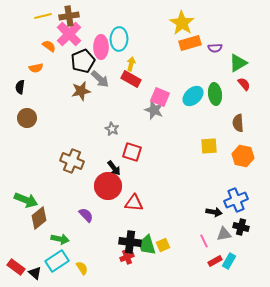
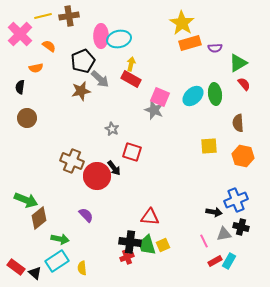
pink cross at (69, 34): moved 49 px left
cyan ellipse at (119, 39): rotated 75 degrees clockwise
pink ellipse at (101, 47): moved 11 px up
red circle at (108, 186): moved 11 px left, 10 px up
red triangle at (134, 203): moved 16 px right, 14 px down
yellow semicircle at (82, 268): rotated 152 degrees counterclockwise
